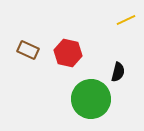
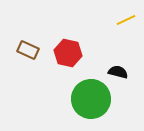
black semicircle: rotated 90 degrees counterclockwise
